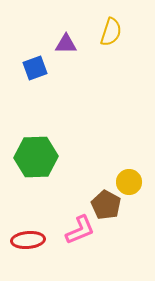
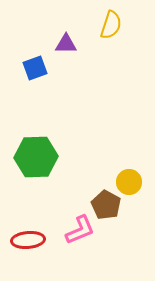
yellow semicircle: moved 7 px up
